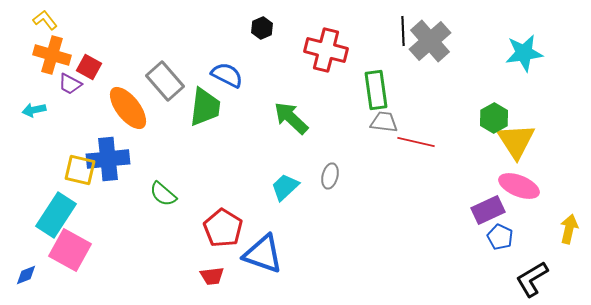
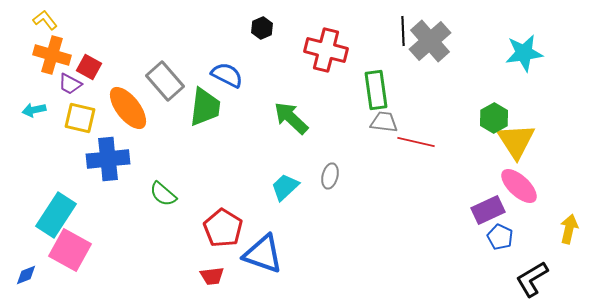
yellow square: moved 52 px up
pink ellipse: rotated 21 degrees clockwise
